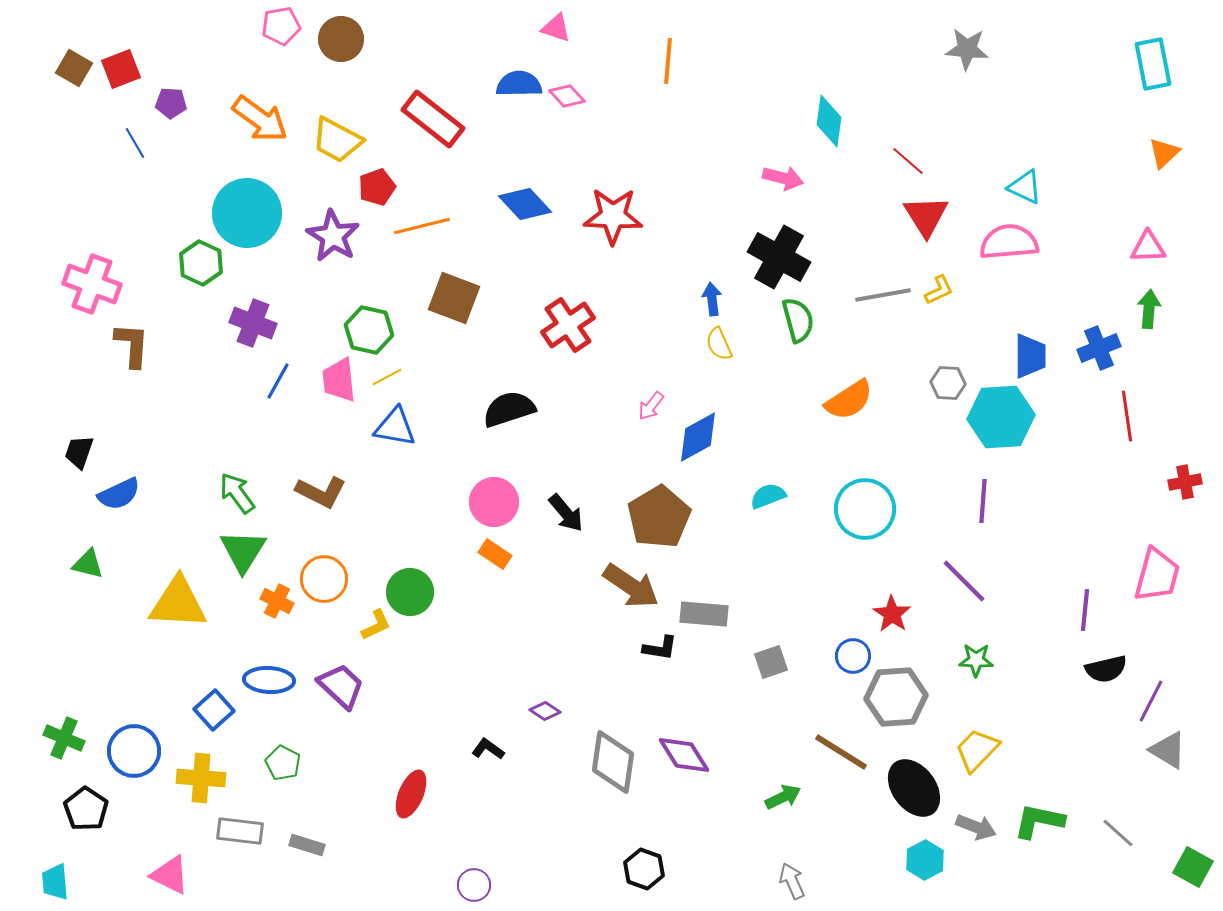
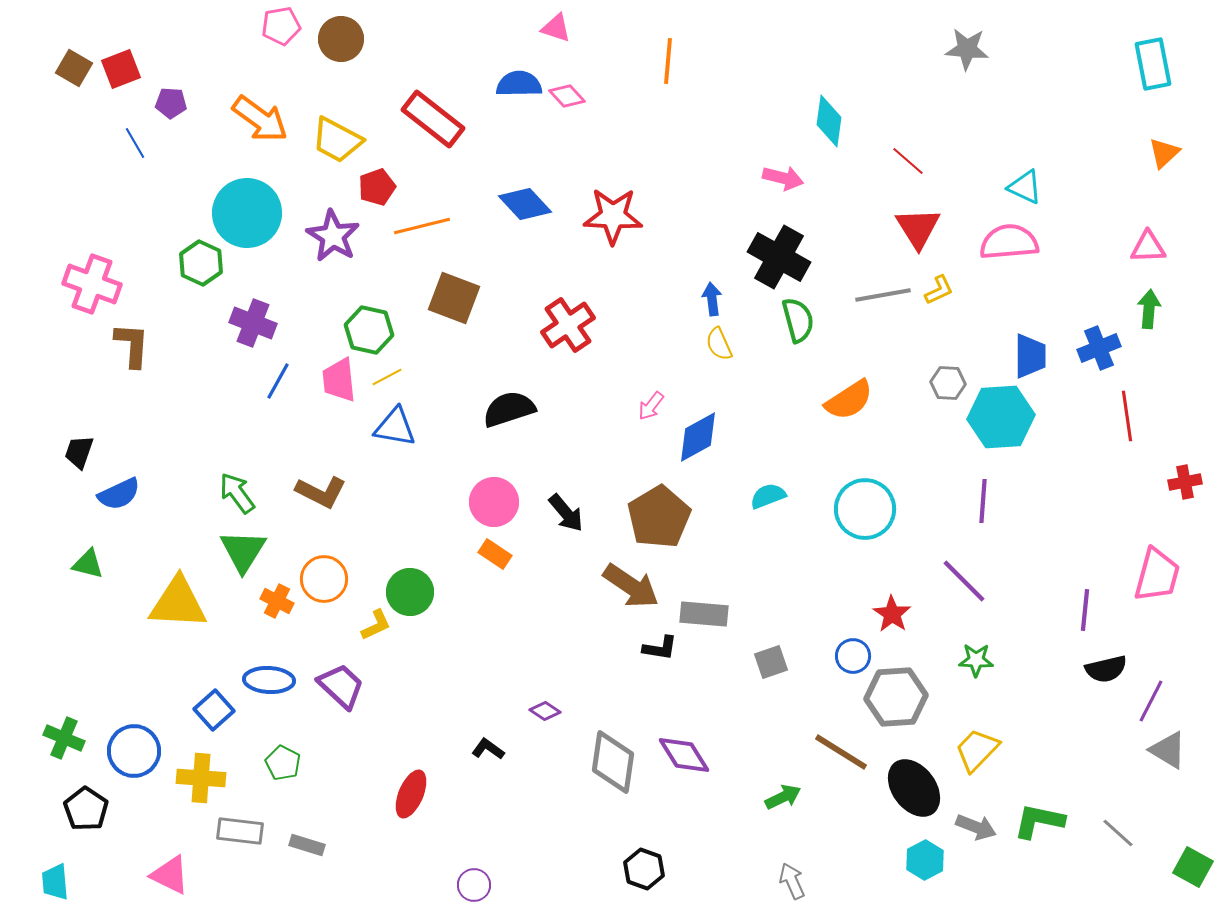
red triangle at (926, 216): moved 8 px left, 12 px down
